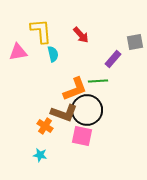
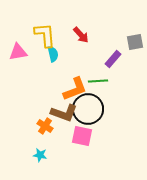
yellow L-shape: moved 4 px right, 4 px down
black circle: moved 1 px right, 1 px up
